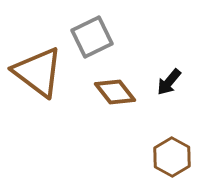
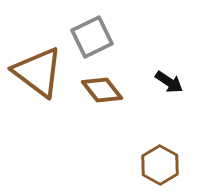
black arrow: rotated 96 degrees counterclockwise
brown diamond: moved 13 px left, 2 px up
brown hexagon: moved 12 px left, 8 px down
